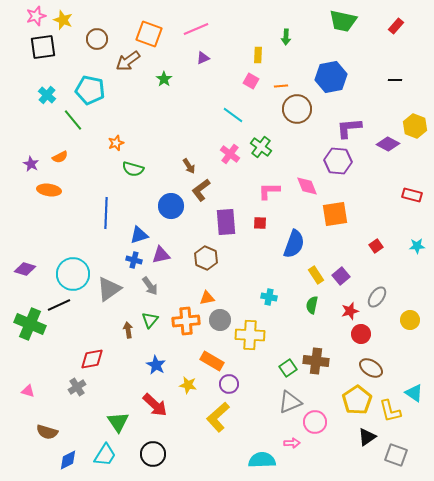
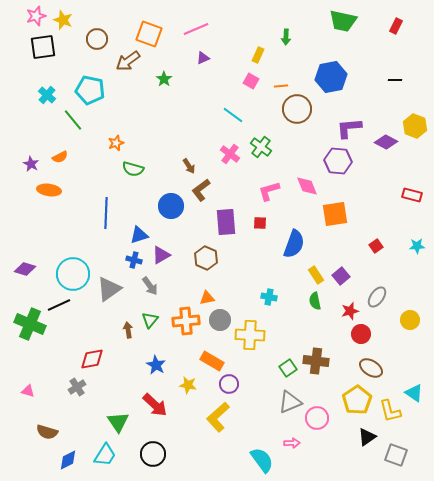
red rectangle at (396, 26): rotated 14 degrees counterclockwise
yellow rectangle at (258, 55): rotated 21 degrees clockwise
purple diamond at (388, 144): moved 2 px left, 2 px up
pink L-shape at (269, 191): rotated 15 degrees counterclockwise
purple triangle at (161, 255): rotated 18 degrees counterclockwise
green semicircle at (312, 305): moved 3 px right, 4 px up; rotated 24 degrees counterclockwise
pink circle at (315, 422): moved 2 px right, 4 px up
cyan semicircle at (262, 460): rotated 56 degrees clockwise
